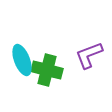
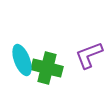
green cross: moved 2 px up
